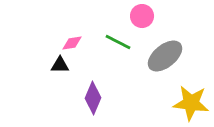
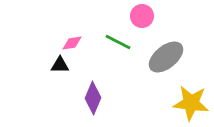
gray ellipse: moved 1 px right, 1 px down
